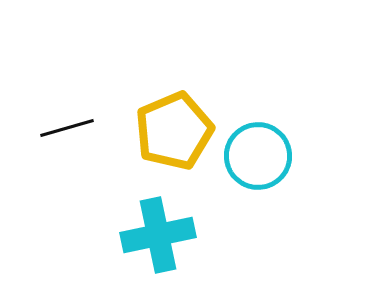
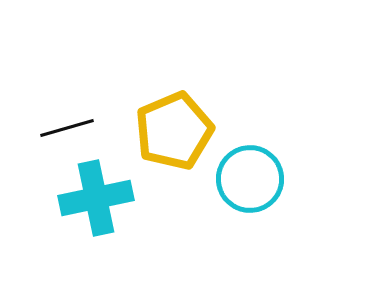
cyan circle: moved 8 px left, 23 px down
cyan cross: moved 62 px left, 37 px up
